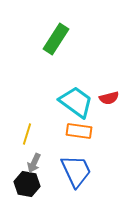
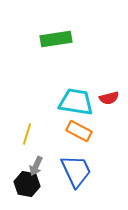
green rectangle: rotated 48 degrees clockwise
cyan trapezoid: rotated 27 degrees counterclockwise
orange rectangle: rotated 20 degrees clockwise
gray arrow: moved 2 px right, 3 px down
